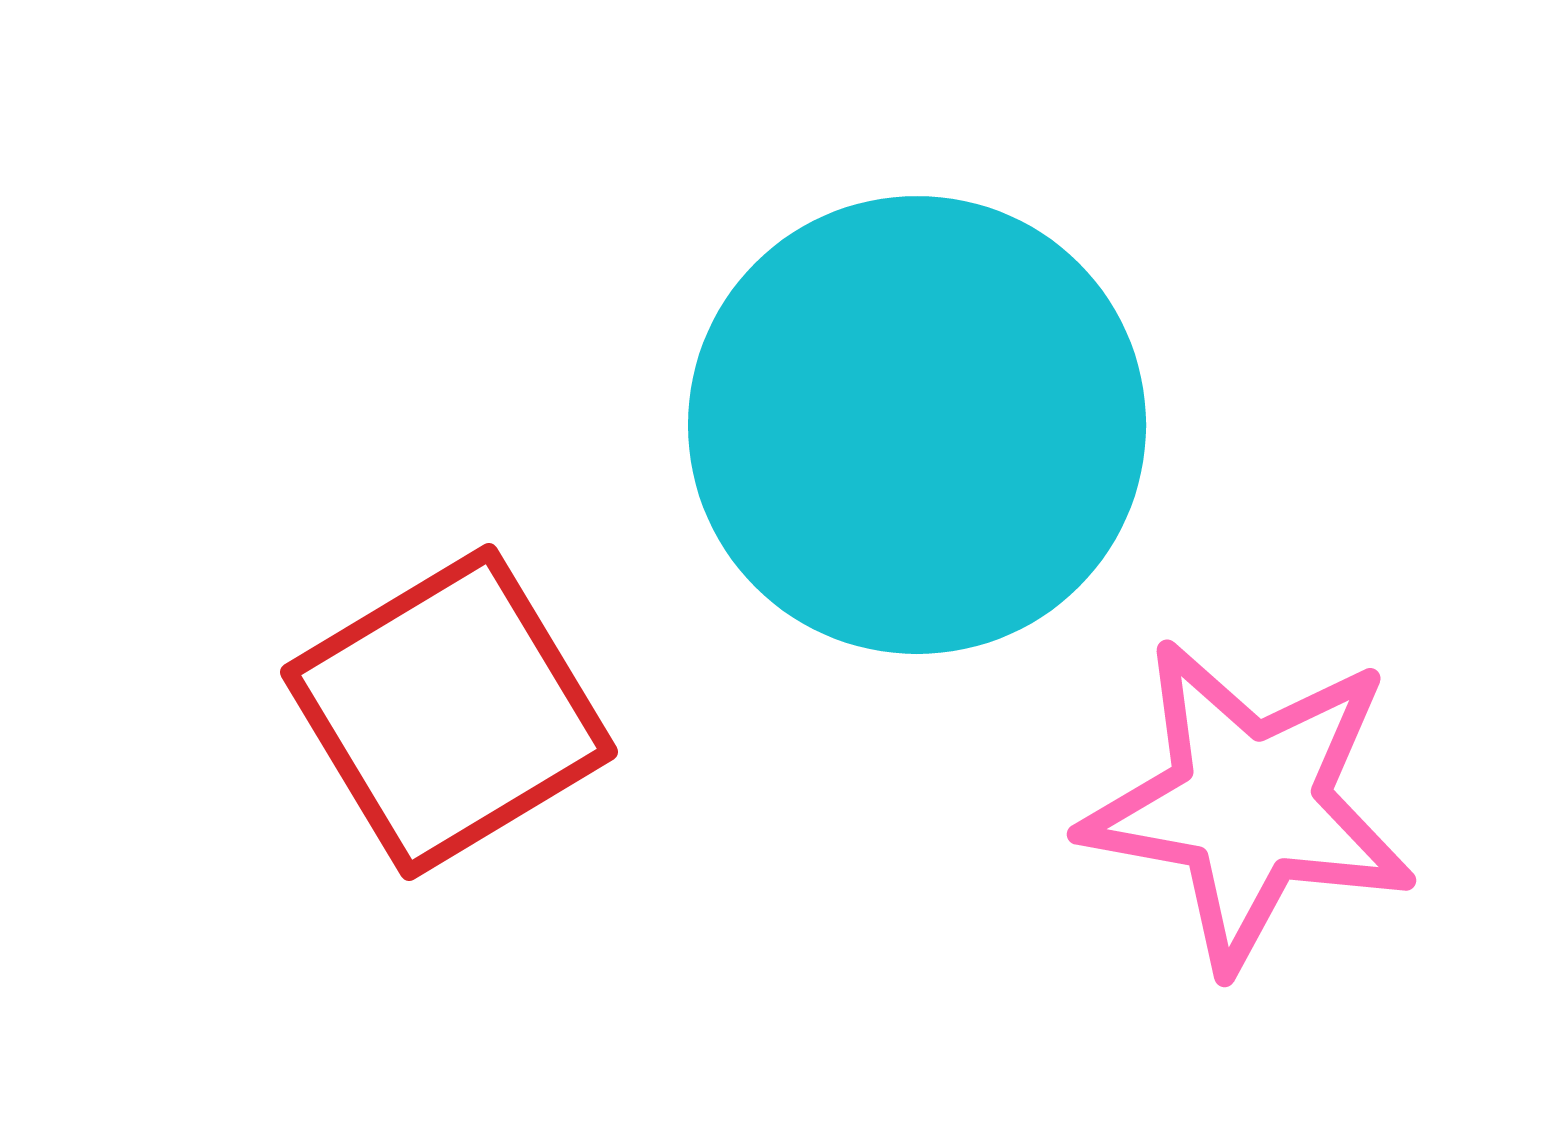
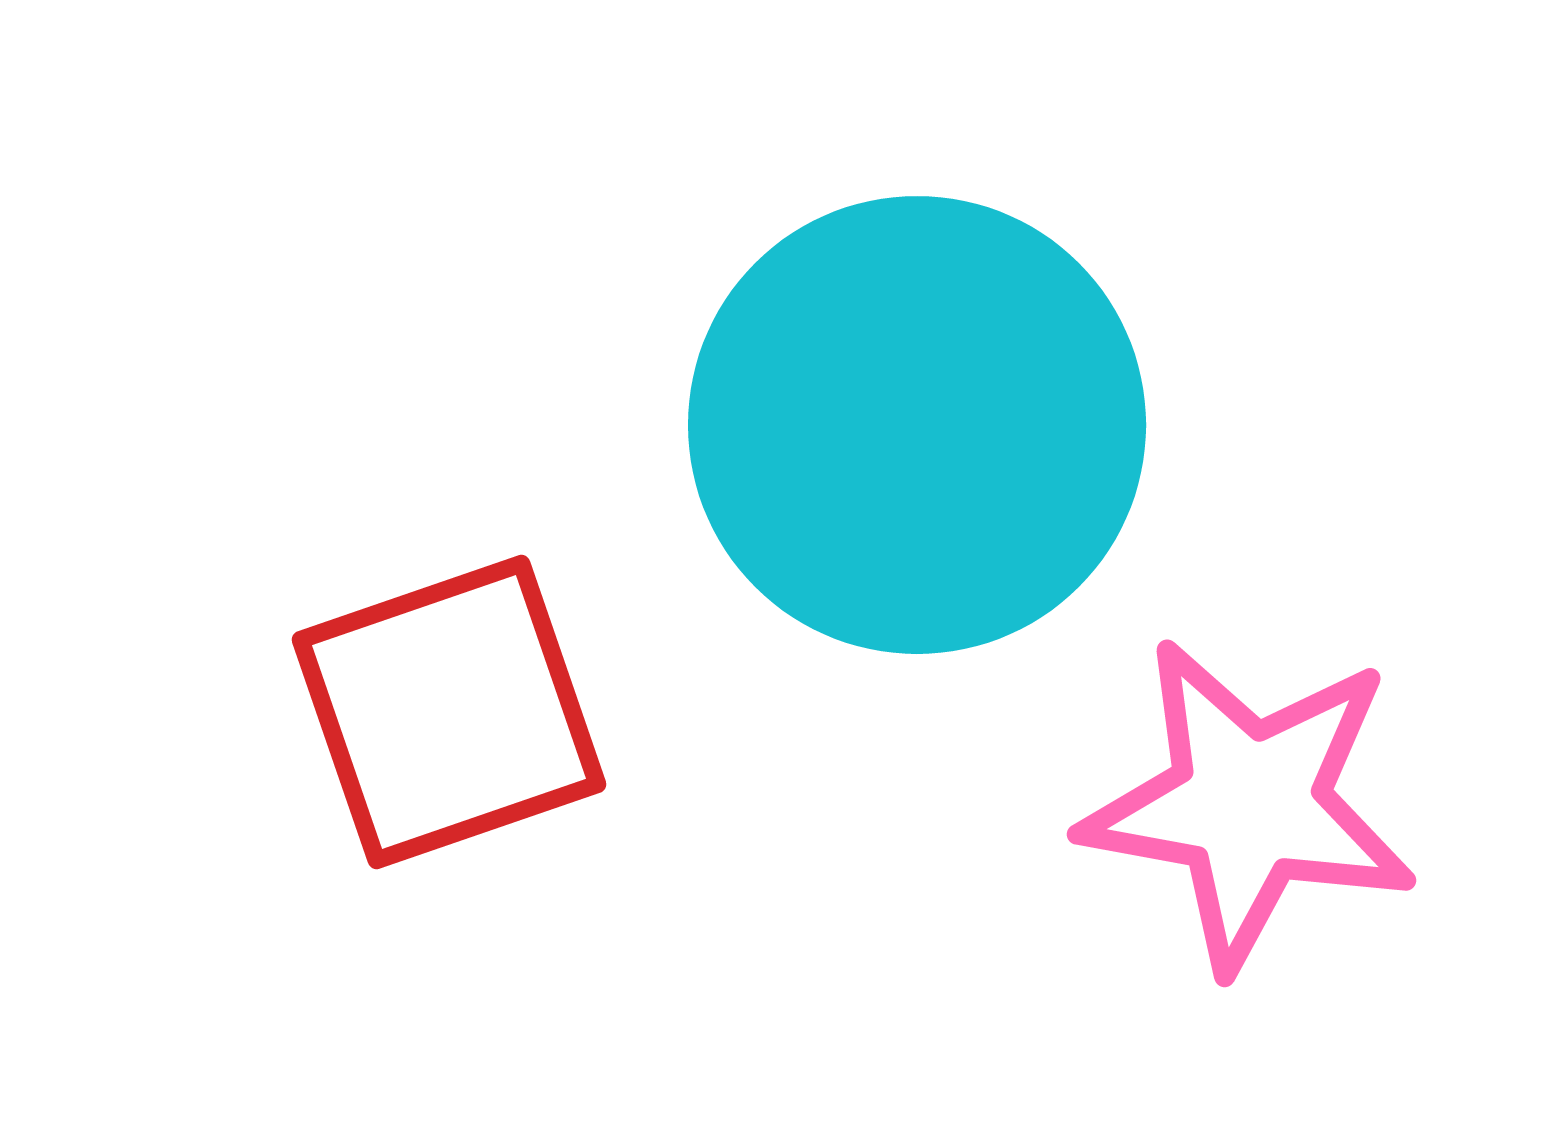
red square: rotated 12 degrees clockwise
